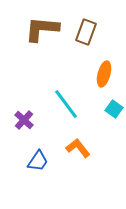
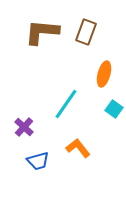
brown L-shape: moved 3 px down
cyan line: rotated 72 degrees clockwise
purple cross: moved 7 px down
blue trapezoid: rotated 40 degrees clockwise
